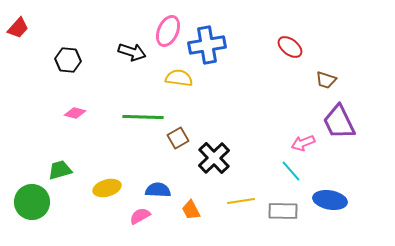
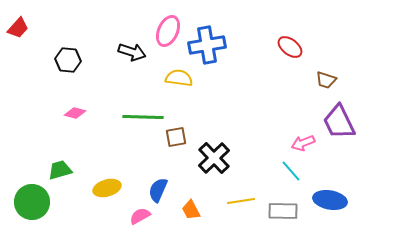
brown square: moved 2 px left, 1 px up; rotated 20 degrees clockwise
blue semicircle: rotated 70 degrees counterclockwise
